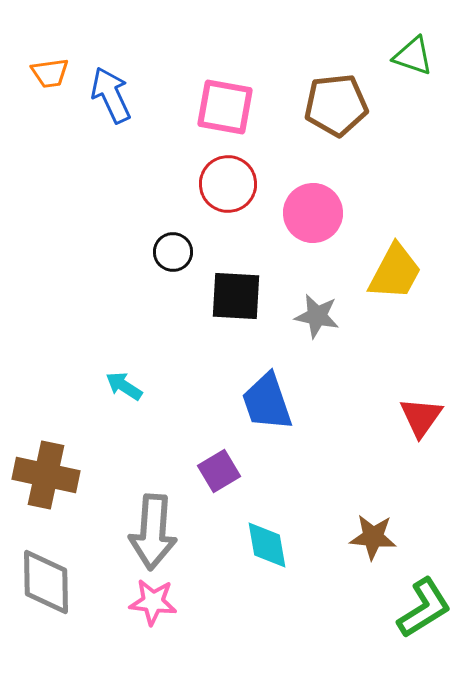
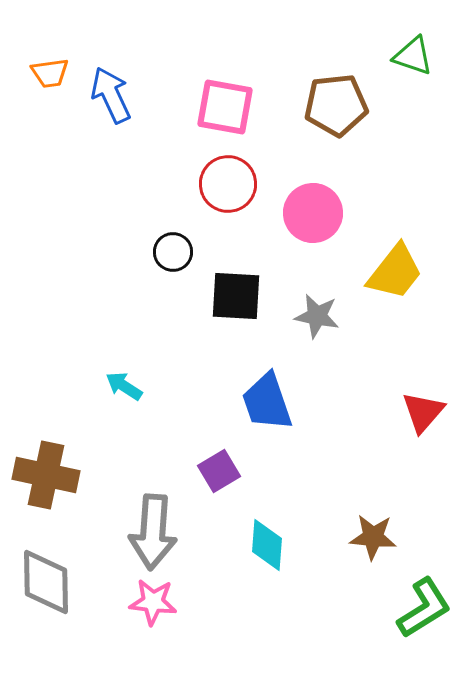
yellow trapezoid: rotated 10 degrees clockwise
red triangle: moved 2 px right, 5 px up; rotated 6 degrees clockwise
cyan diamond: rotated 14 degrees clockwise
